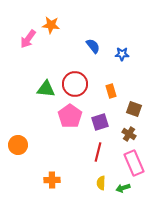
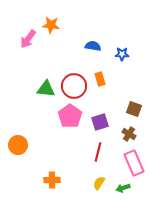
blue semicircle: rotated 42 degrees counterclockwise
red circle: moved 1 px left, 2 px down
orange rectangle: moved 11 px left, 12 px up
yellow semicircle: moved 2 px left; rotated 32 degrees clockwise
